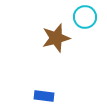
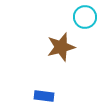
brown star: moved 5 px right, 9 px down
